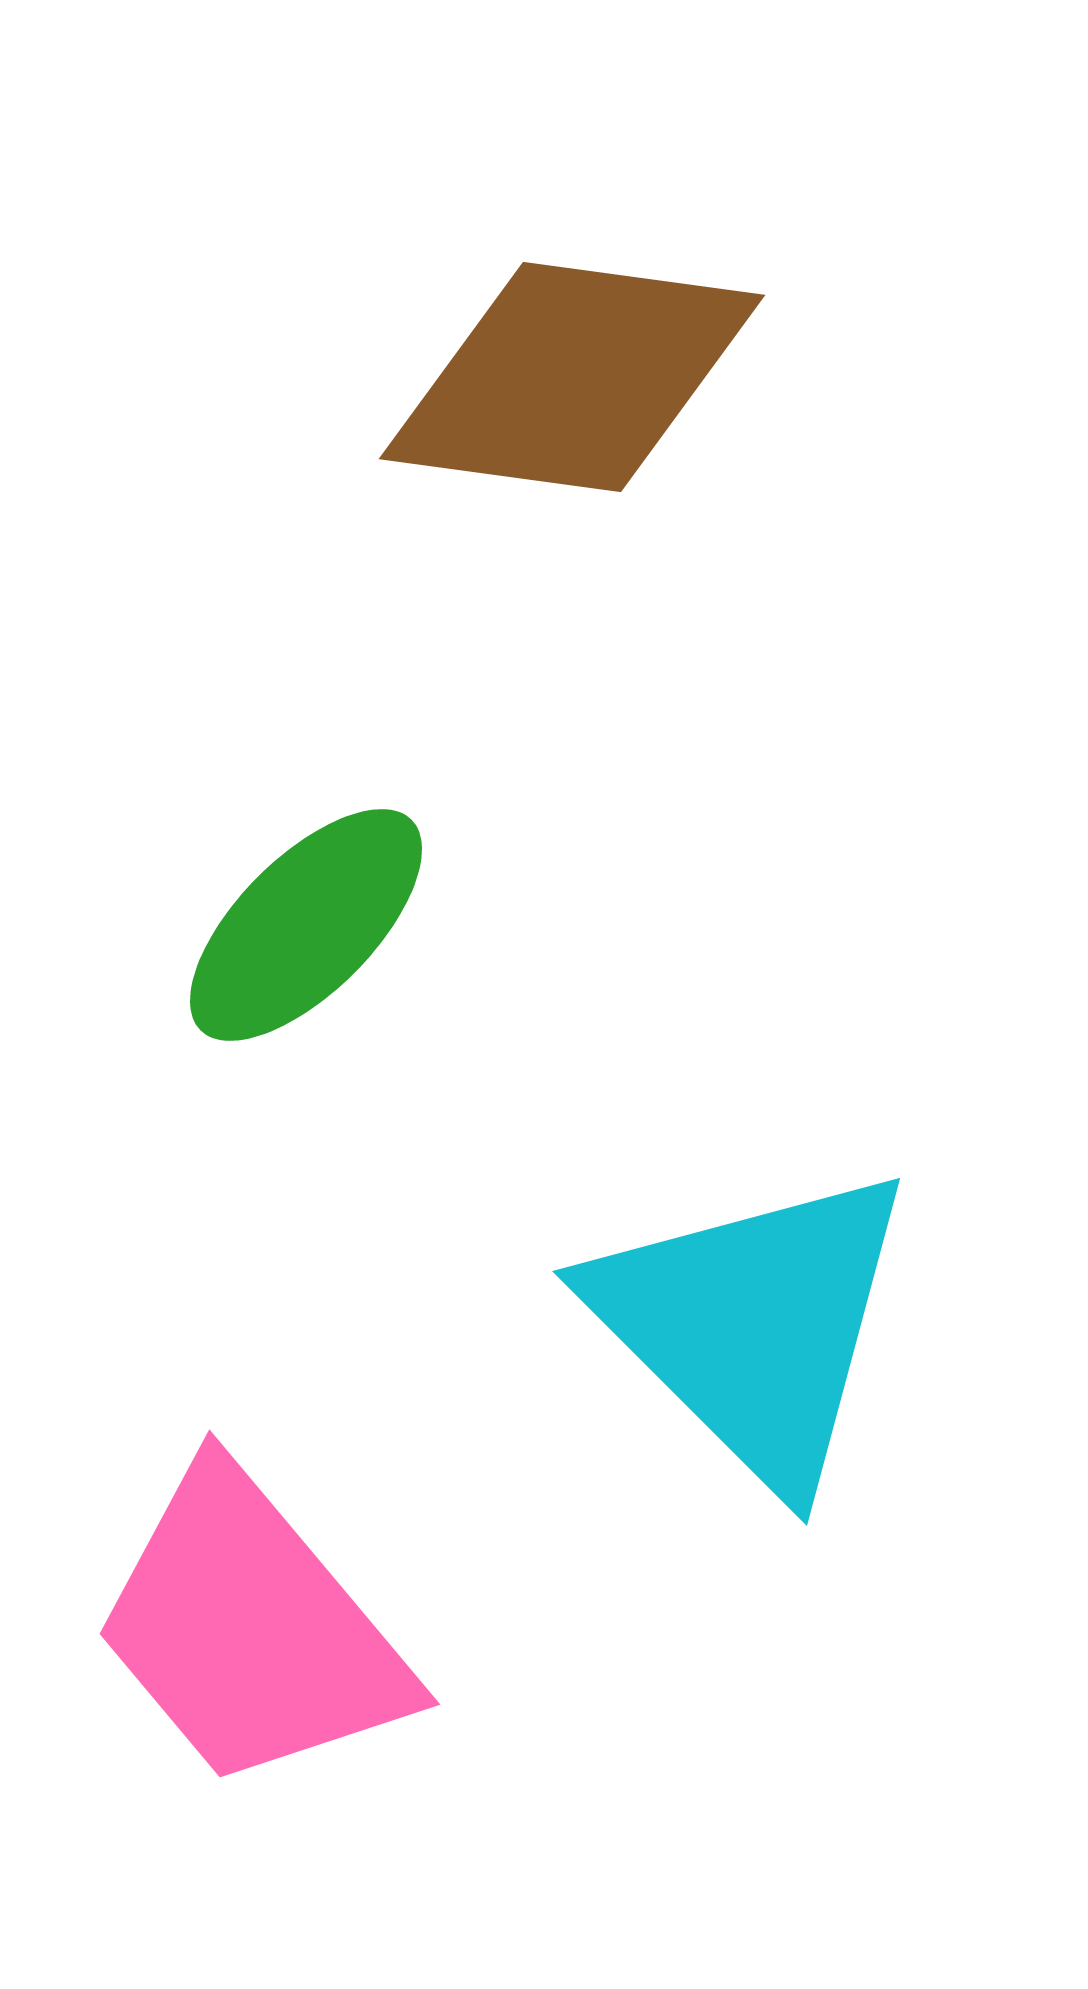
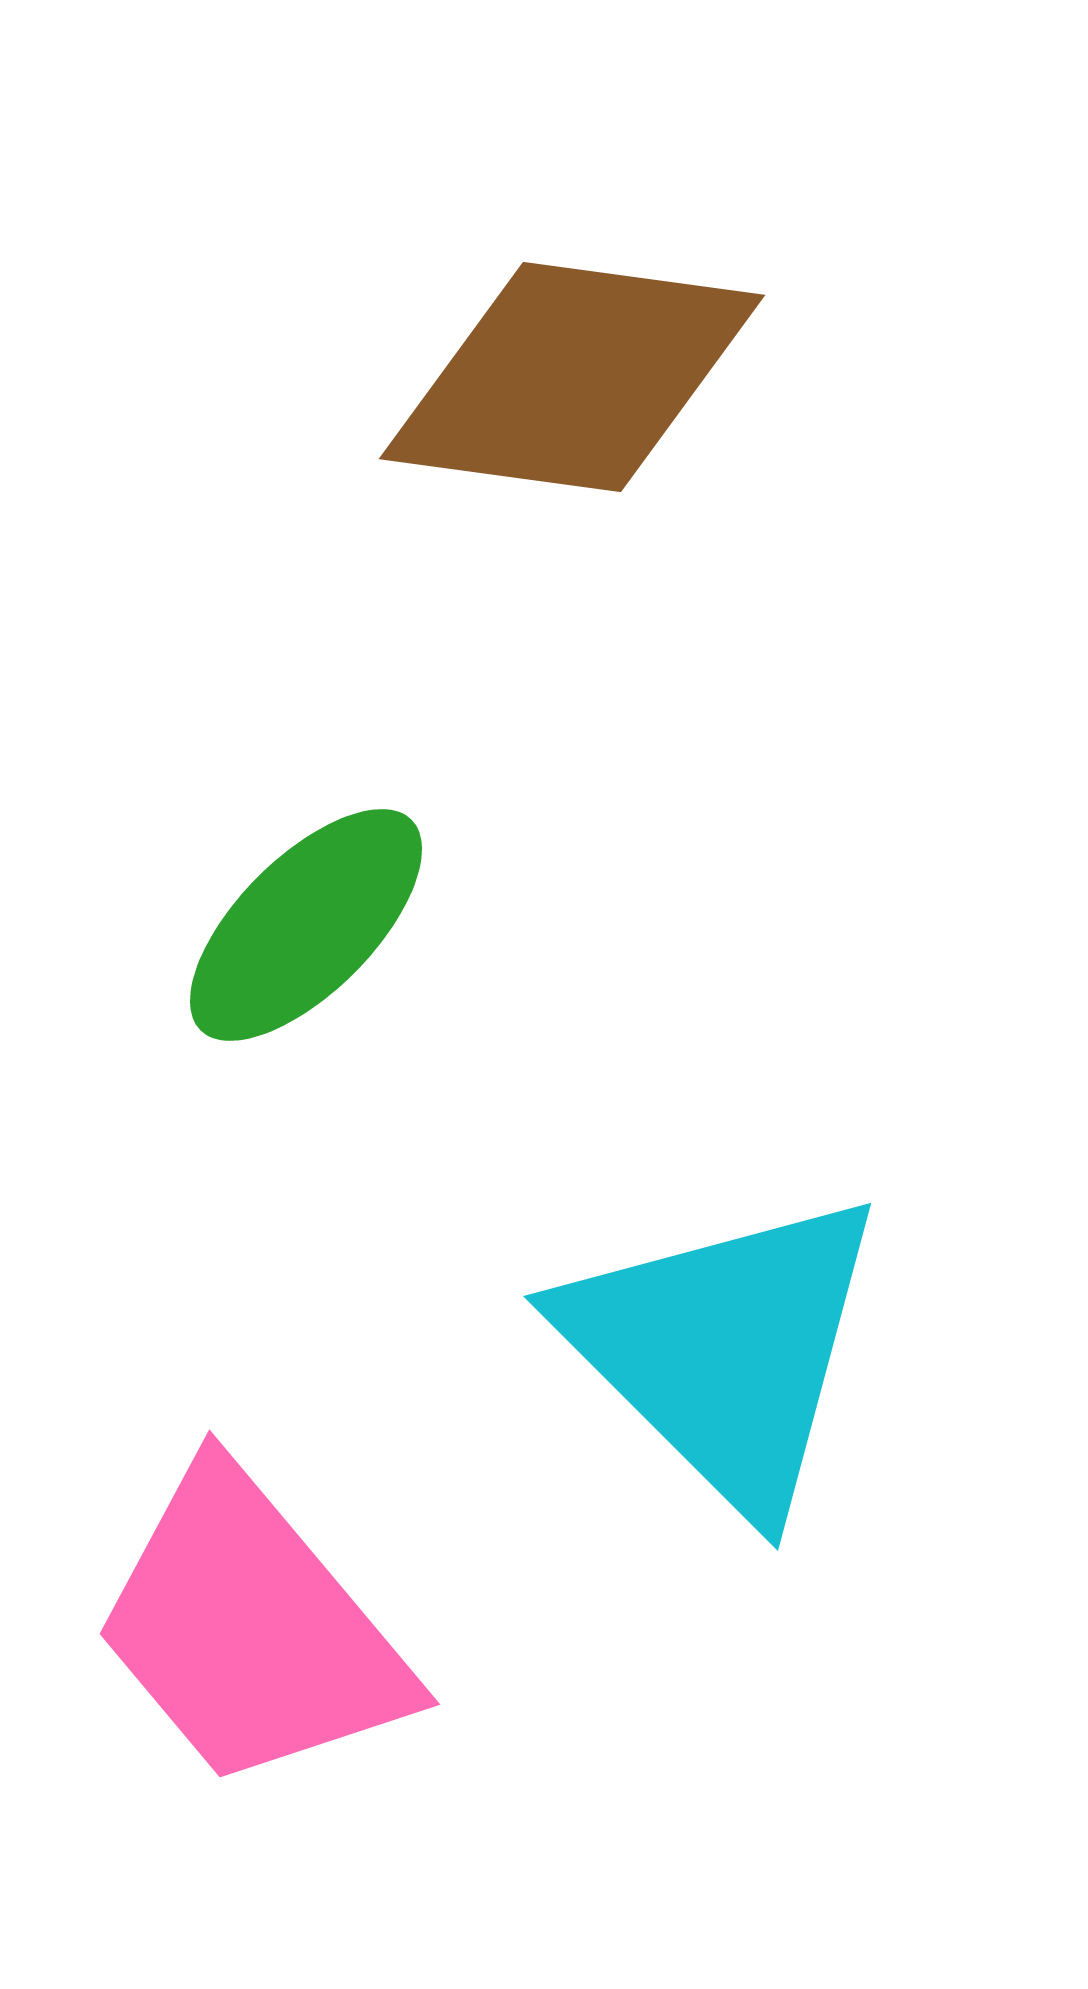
cyan triangle: moved 29 px left, 25 px down
